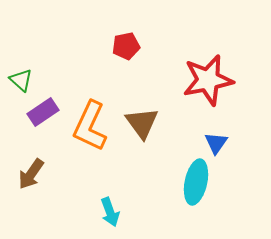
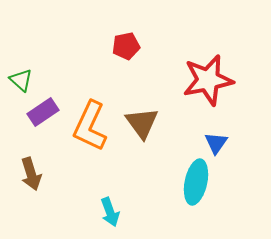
brown arrow: rotated 52 degrees counterclockwise
